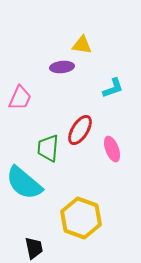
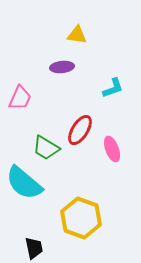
yellow triangle: moved 5 px left, 10 px up
green trapezoid: moved 2 px left; rotated 64 degrees counterclockwise
